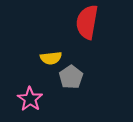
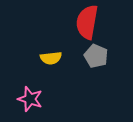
gray pentagon: moved 25 px right, 21 px up; rotated 15 degrees counterclockwise
pink star: rotated 15 degrees counterclockwise
